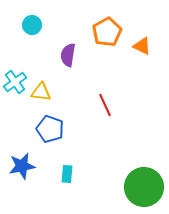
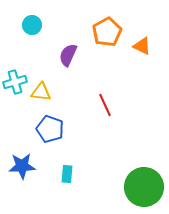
purple semicircle: rotated 15 degrees clockwise
cyan cross: rotated 20 degrees clockwise
blue star: rotated 8 degrees clockwise
